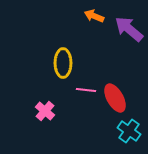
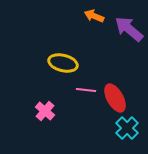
yellow ellipse: rotated 76 degrees counterclockwise
cyan cross: moved 2 px left, 3 px up; rotated 10 degrees clockwise
